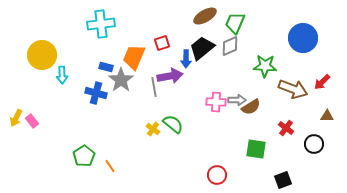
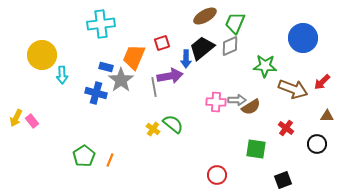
black circle: moved 3 px right
orange line: moved 6 px up; rotated 56 degrees clockwise
